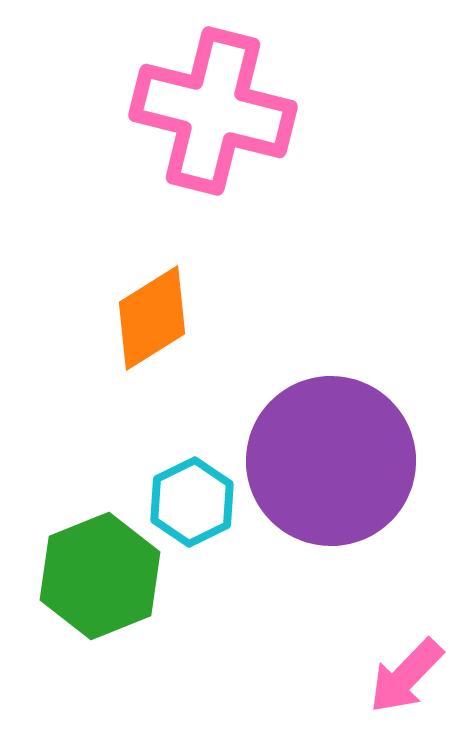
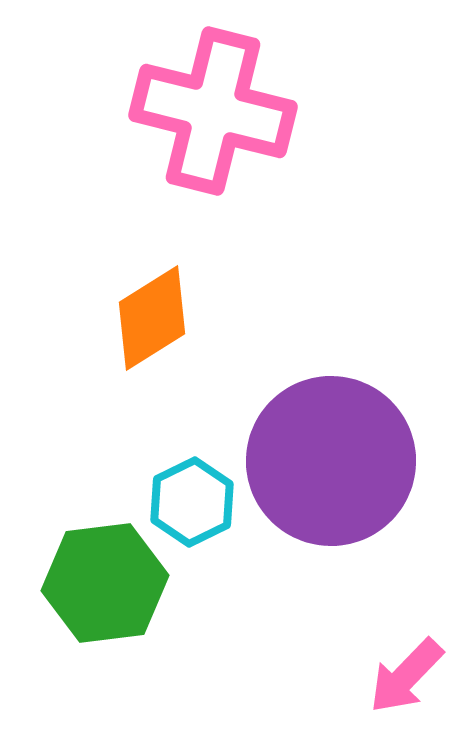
green hexagon: moved 5 px right, 7 px down; rotated 15 degrees clockwise
